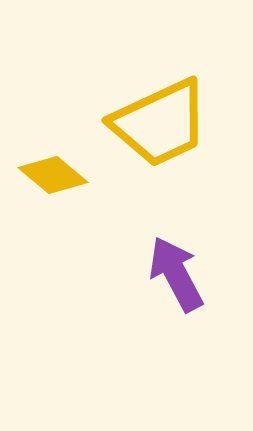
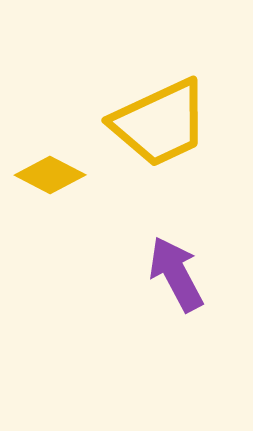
yellow diamond: moved 3 px left; rotated 12 degrees counterclockwise
